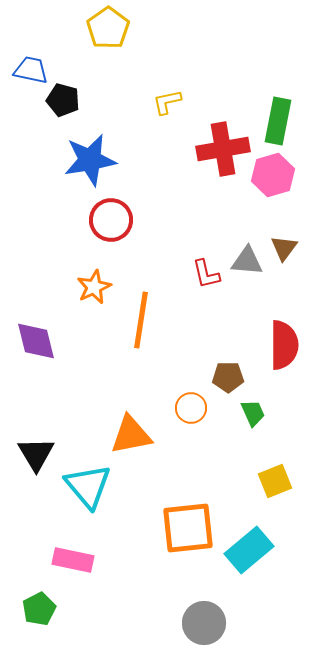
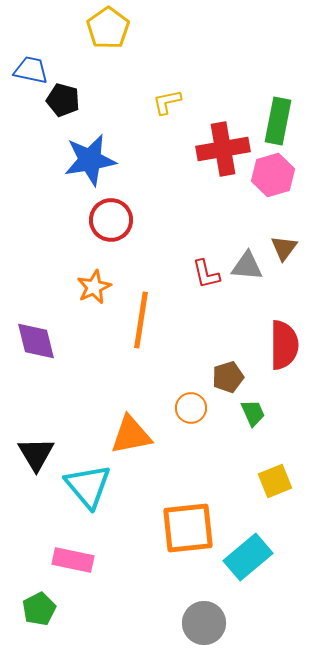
gray triangle: moved 5 px down
brown pentagon: rotated 16 degrees counterclockwise
cyan rectangle: moved 1 px left, 7 px down
